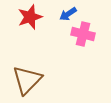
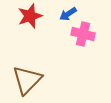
red star: moved 1 px up
